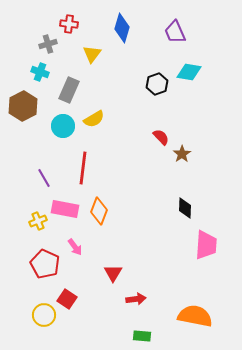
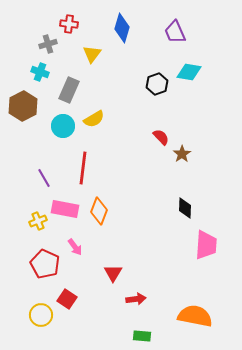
yellow circle: moved 3 px left
